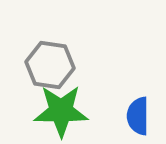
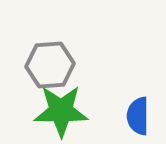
gray hexagon: rotated 12 degrees counterclockwise
